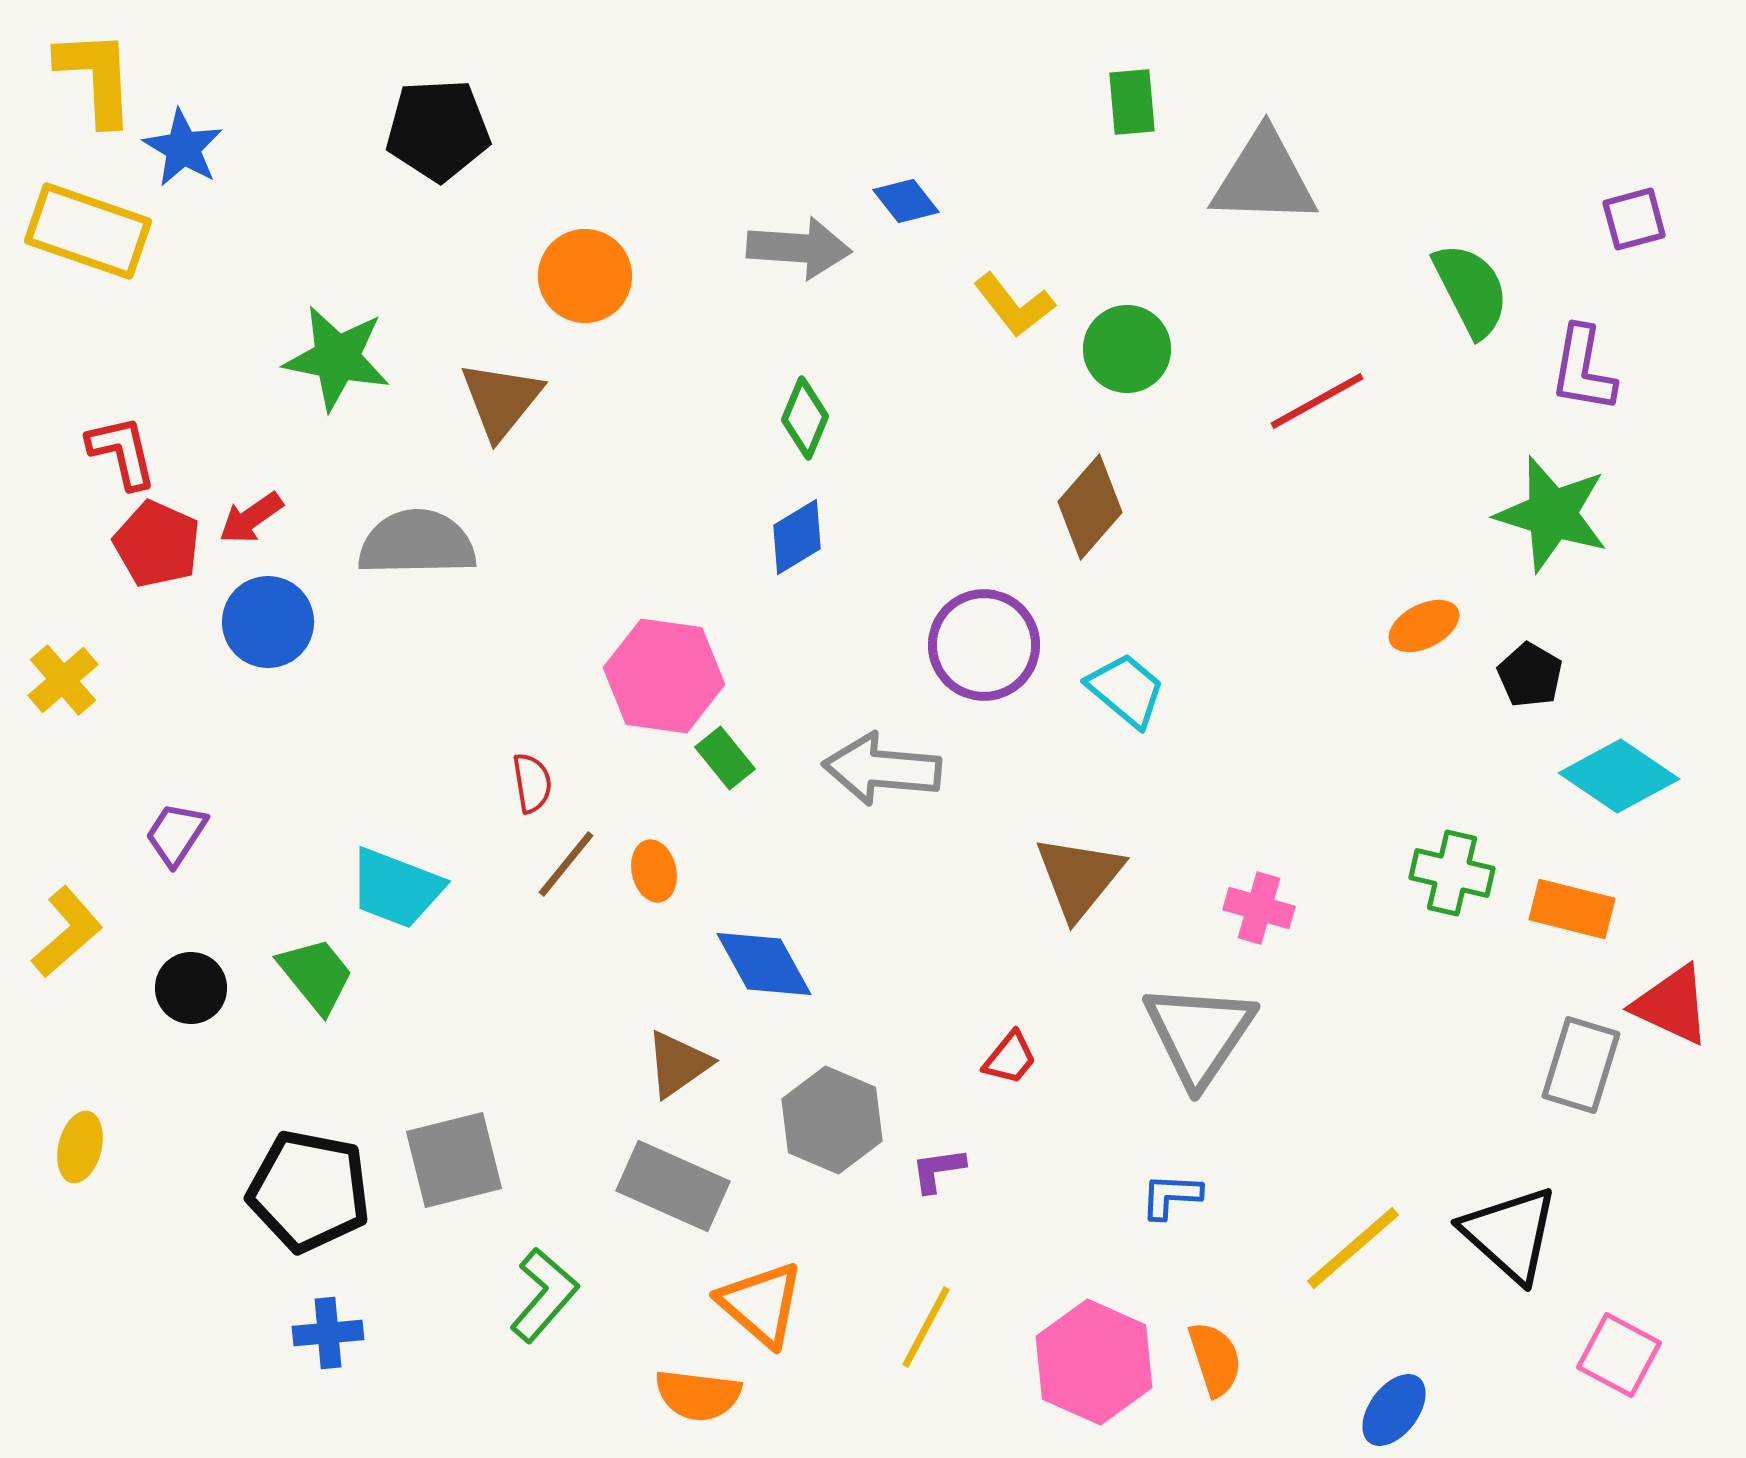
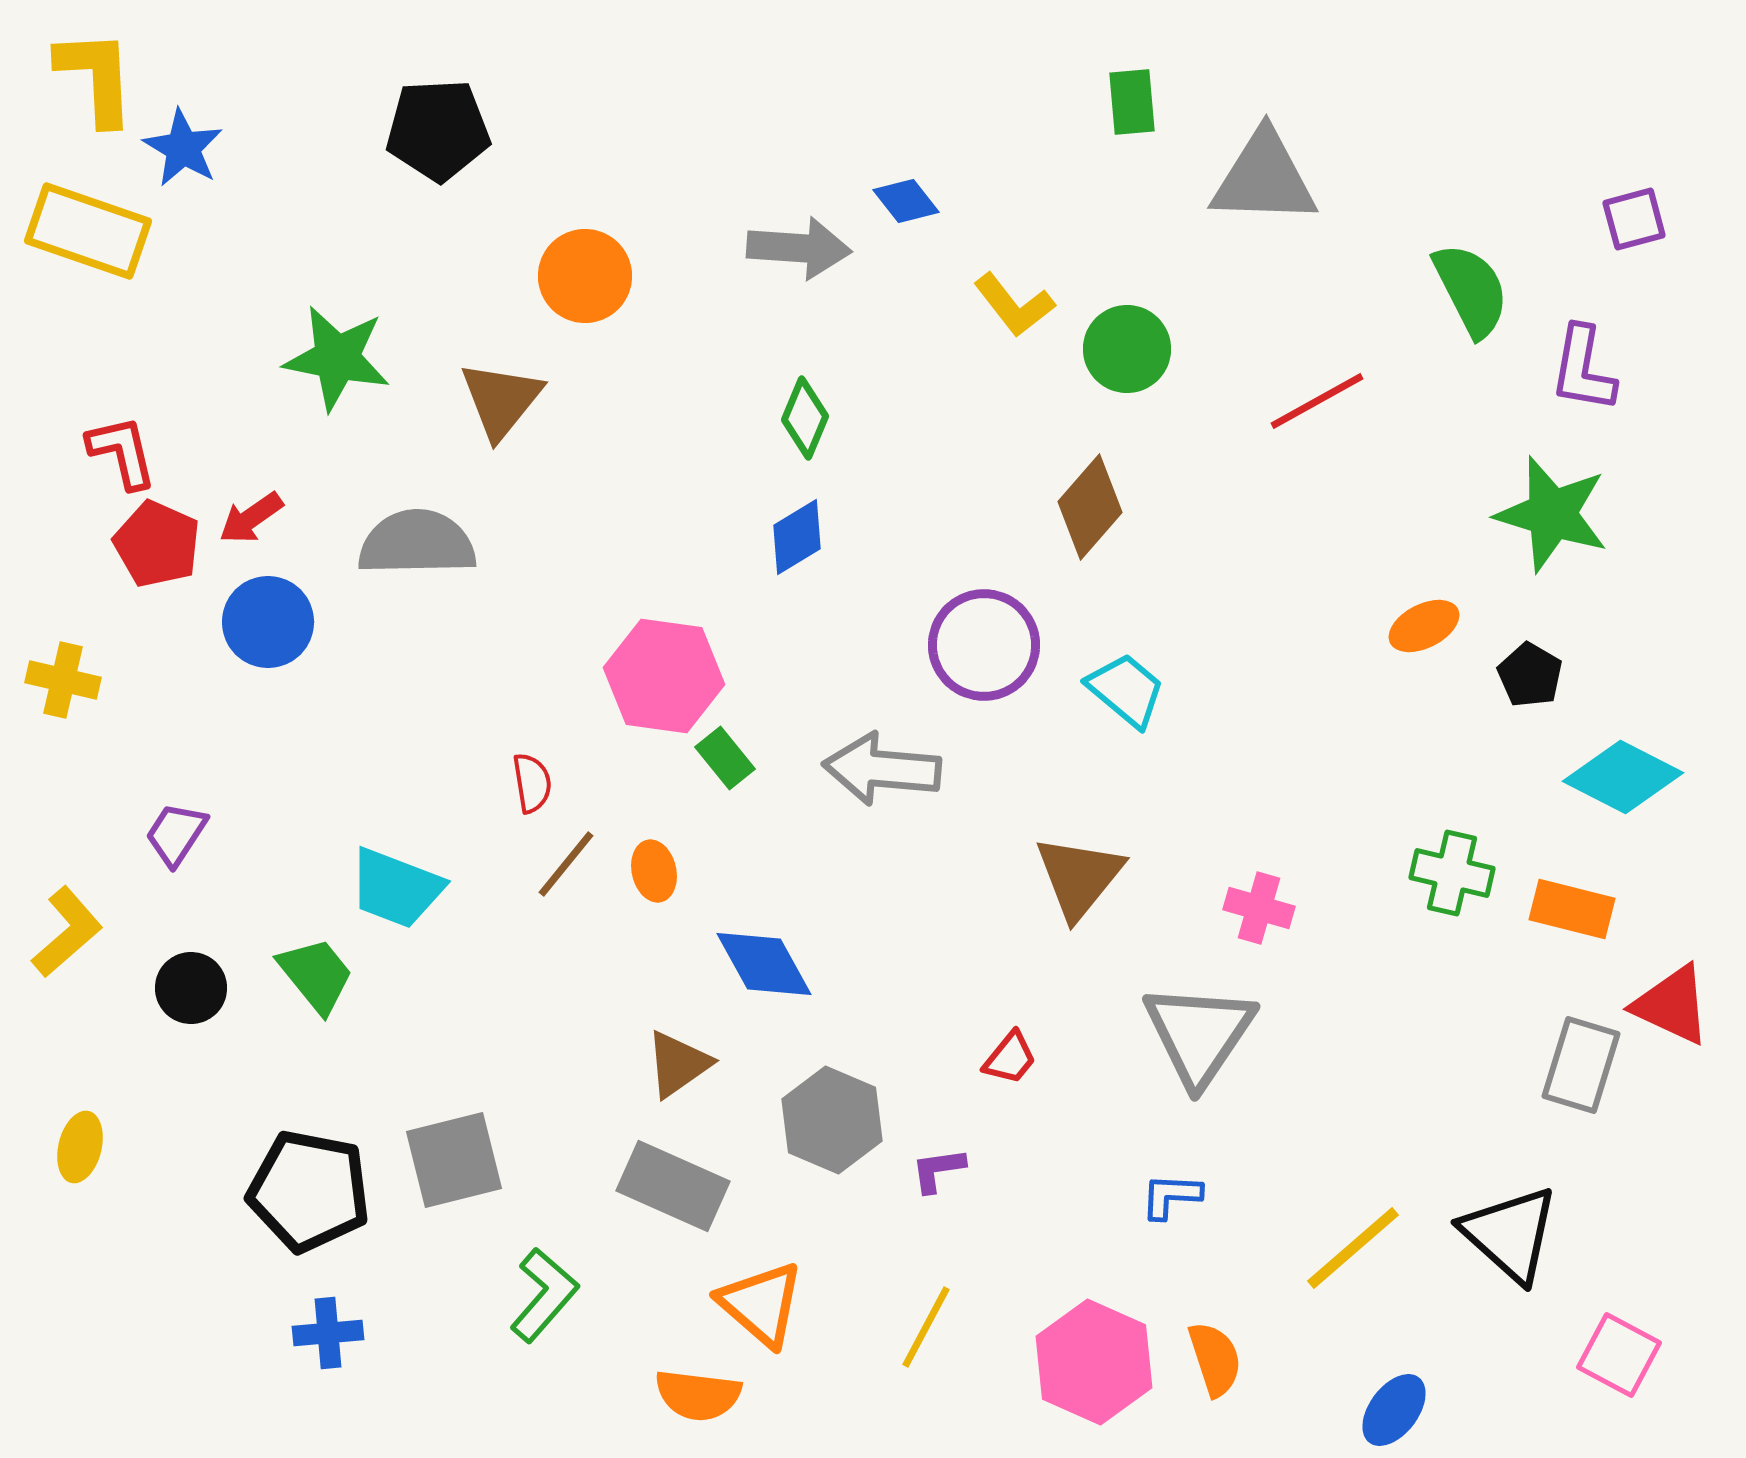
yellow cross at (63, 680): rotated 36 degrees counterclockwise
cyan diamond at (1619, 776): moved 4 px right, 1 px down; rotated 7 degrees counterclockwise
